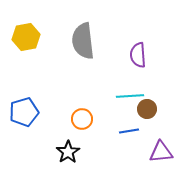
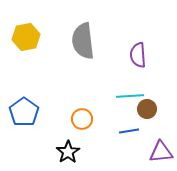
blue pentagon: rotated 20 degrees counterclockwise
